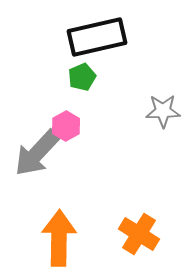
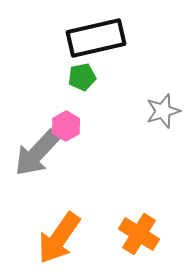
black rectangle: moved 1 px left, 1 px down
green pentagon: rotated 12 degrees clockwise
gray star: rotated 16 degrees counterclockwise
orange arrow: rotated 146 degrees counterclockwise
